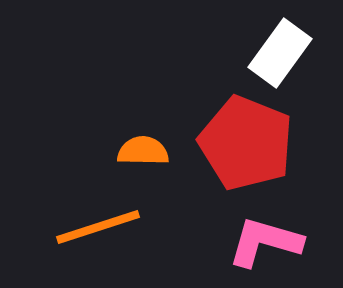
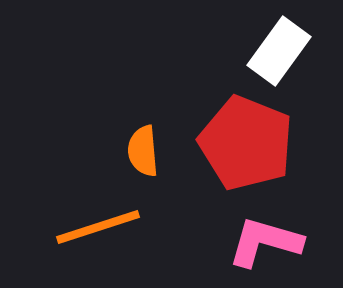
white rectangle: moved 1 px left, 2 px up
orange semicircle: rotated 96 degrees counterclockwise
